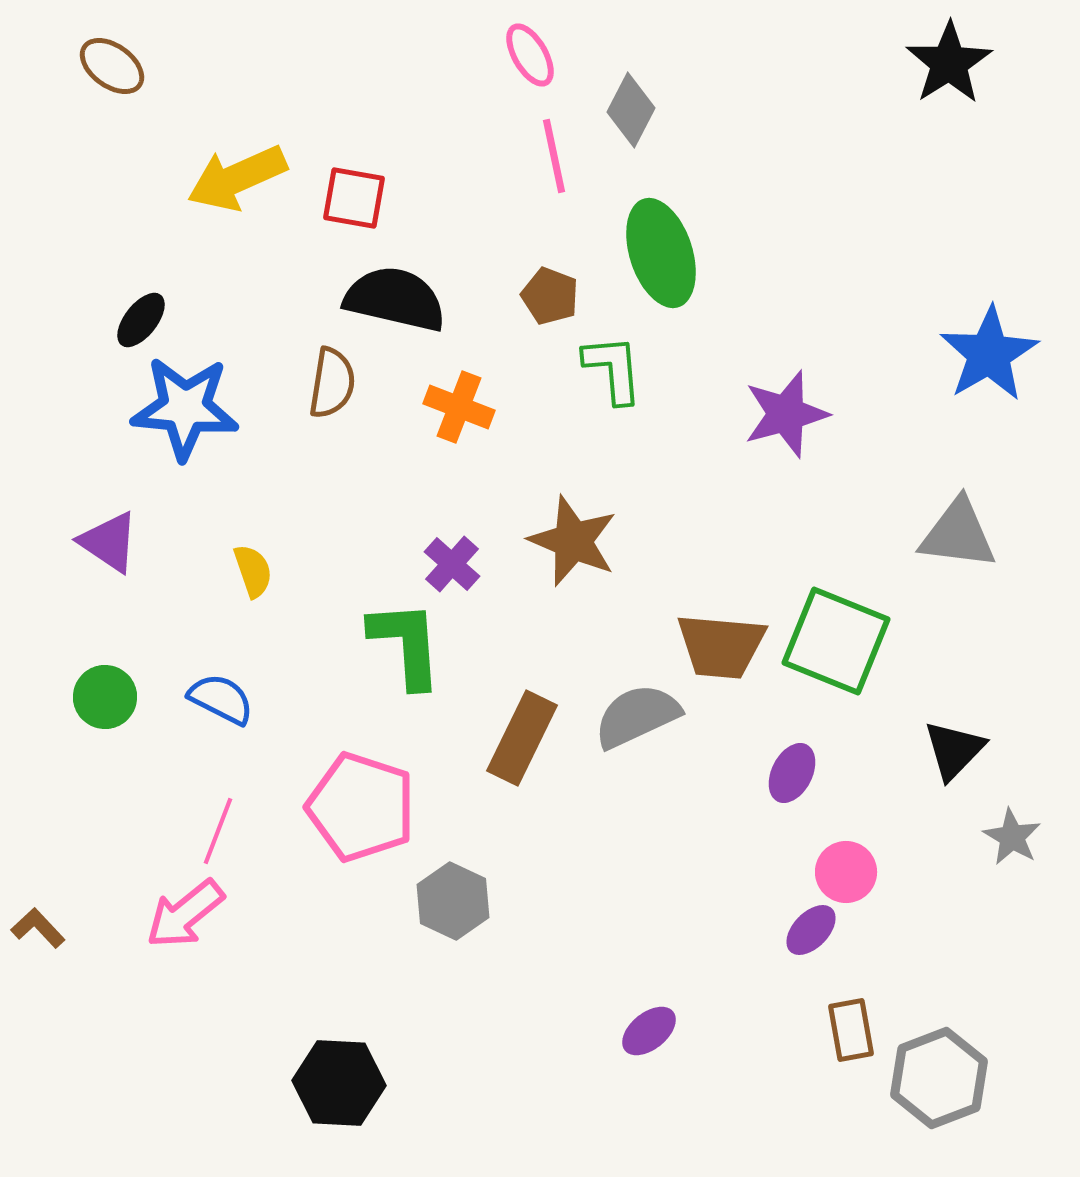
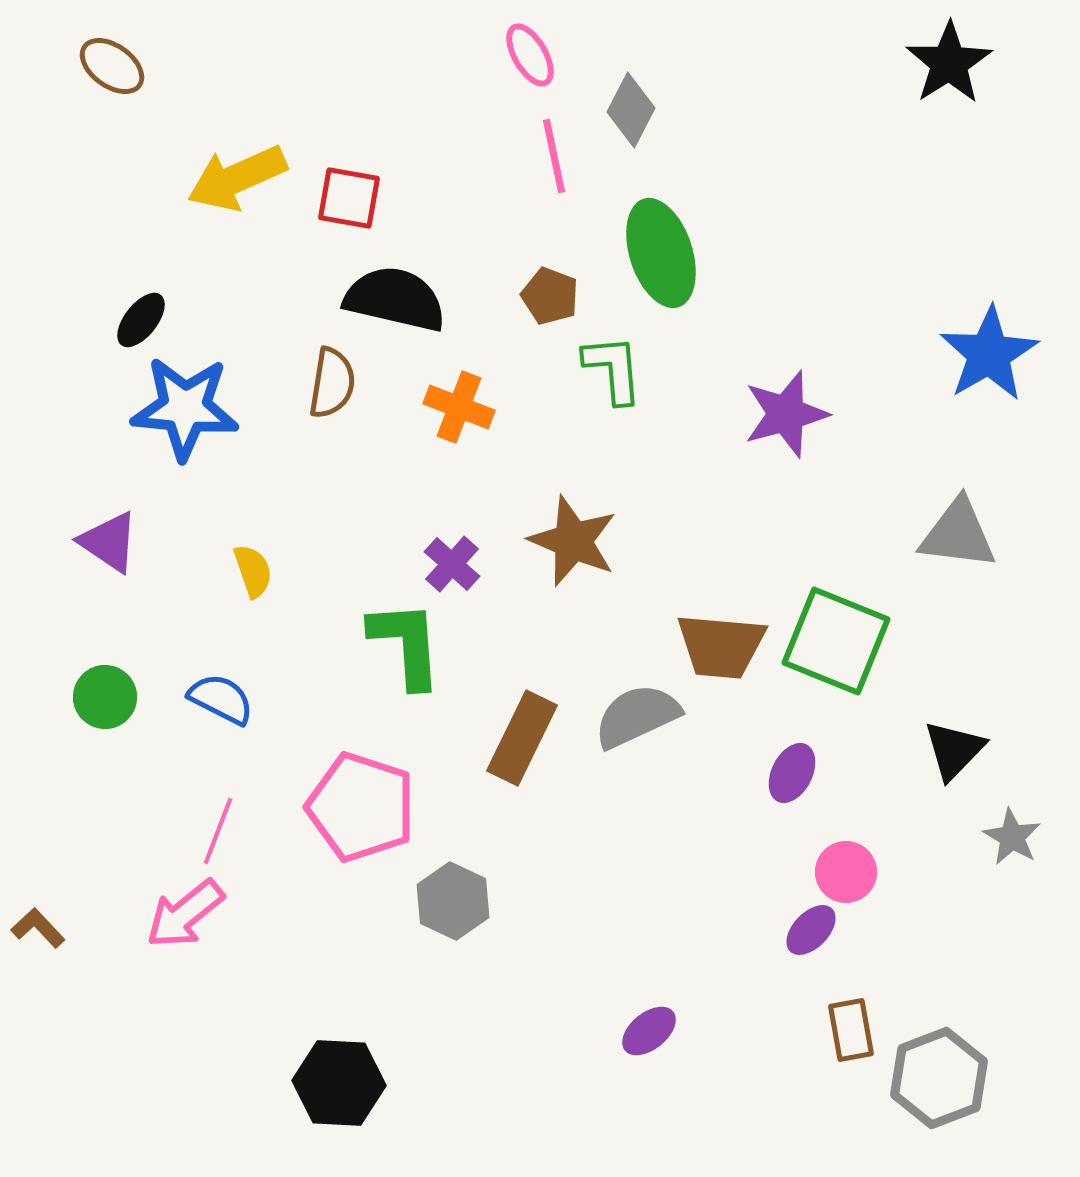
red square at (354, 198): moved 5 px left
